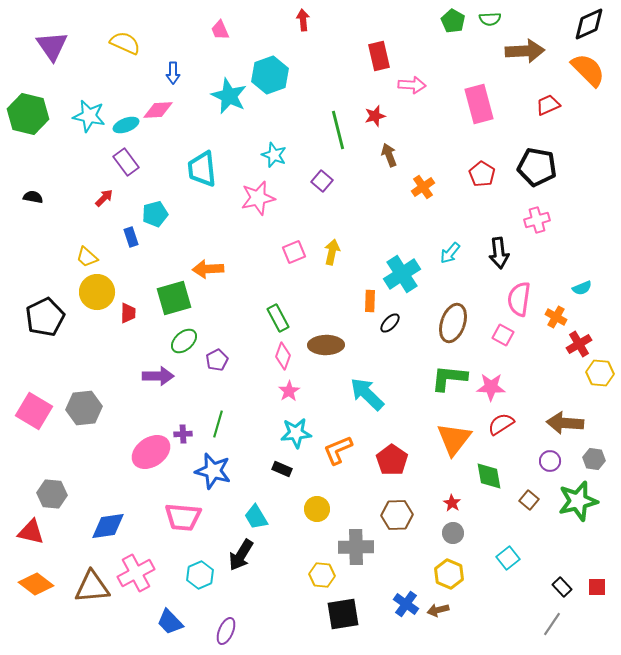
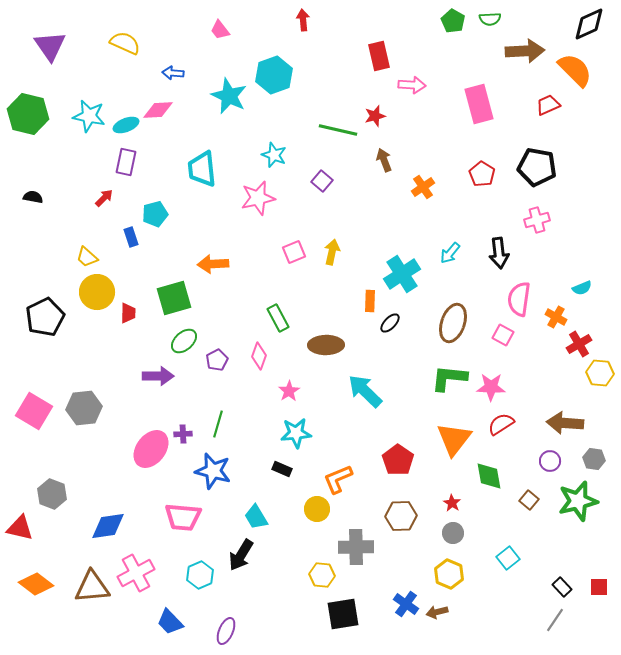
pink trapezoid at (220, 30): rotated 15 degrees counterclockwise
purple triangle at (52, 46): moved 2 px left
orange semicircle at (588, 70): moved 13 px left
blue arrow at (173, 73): rotated 95 degrees clockwise
cyan hexagon at (270, 75): moved 4 px right
green line at (338, 130): rotated 63 degrees counterclockwise
brown arrow at (389, 155): moved 5 px left, 5 px down
purple rectangle at (126, 162): rotated 48 degrees clockwise
orange arrow at (208, 269): moved 5 px right, 5 px up
pink diamond at (283, 356): moved 24 px left
cyan arrow at (367, 394): moved 2 px left, 3 px up
orange L-shape at (338, 450): moved 29 px down
pink ellipse at (151, 452): moved 3 px up; rotated 18 degrees counterclockwise
red pentagon at (392, 460): moved 6 px right
gray hexagon at (52, 494): rotated 16 degrees clockwise
brown hexagon at (397, 515): moved 4 px right, 1 px down
red triangle at (31, 532): moved 11 px left, 4 px up
red square at (597, 587): moved 2 px right
brown arrow at (438, 610): moved 1 px left, 2 px down
gray line at (552, 624): moved 3 px right, 4 px up
